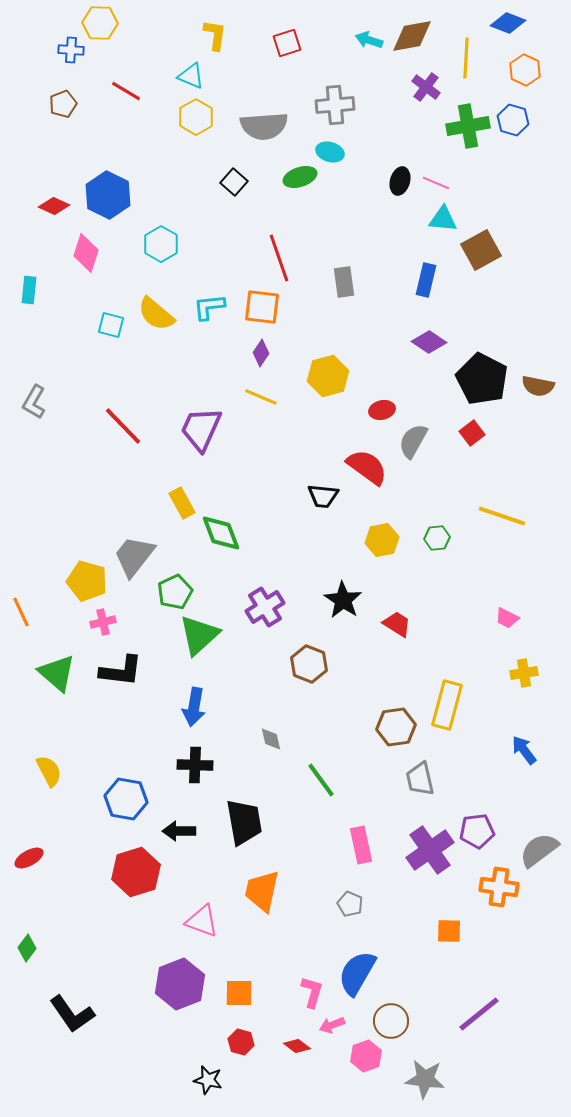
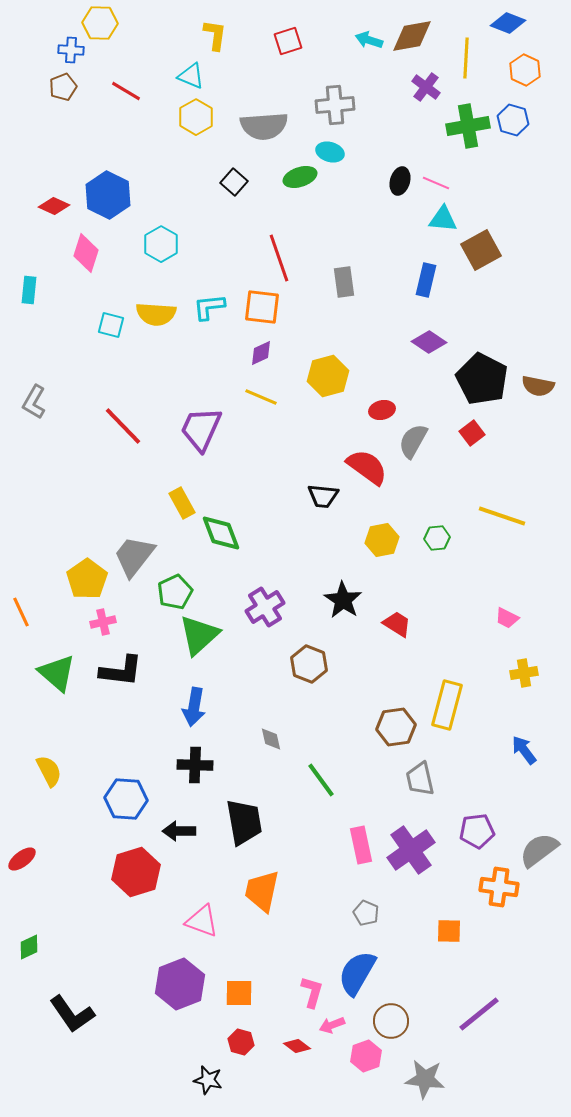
red square at (287, 43): moved 1 px right, 2 px up
brown pentagon at (63, 104): moved 17 px up
yellow semicircle at (156, 314): rotated 36 degrees counterclockwise
purple diamond at (261, 353): rotated 32 degrees clockwise
yellow pentagon at (87, 581): moved 2 px up; rotated 21 degrees clockwise
blue hexagon at (126, 799): rotated 6 degrees counterclockwise
purple cross at (430, 850): moved 19 px left
red ellipse at (29, 858): moved 7 px left, 1 px down; rotated 8 degrees counterclockwise
gray pentagon at (350, 904): moved 16 px right, 9 px down
green diamond at (27, 948): moved 2 px right, 1 px up; rotated 28 degrees clockwise
